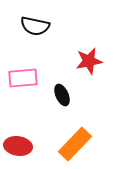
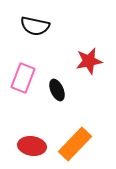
pink rectangle: rotated 64 degrees counterclockwise
black ellipse: moved 5 px left, 5 px up
red ellipse: moved 14 px right
